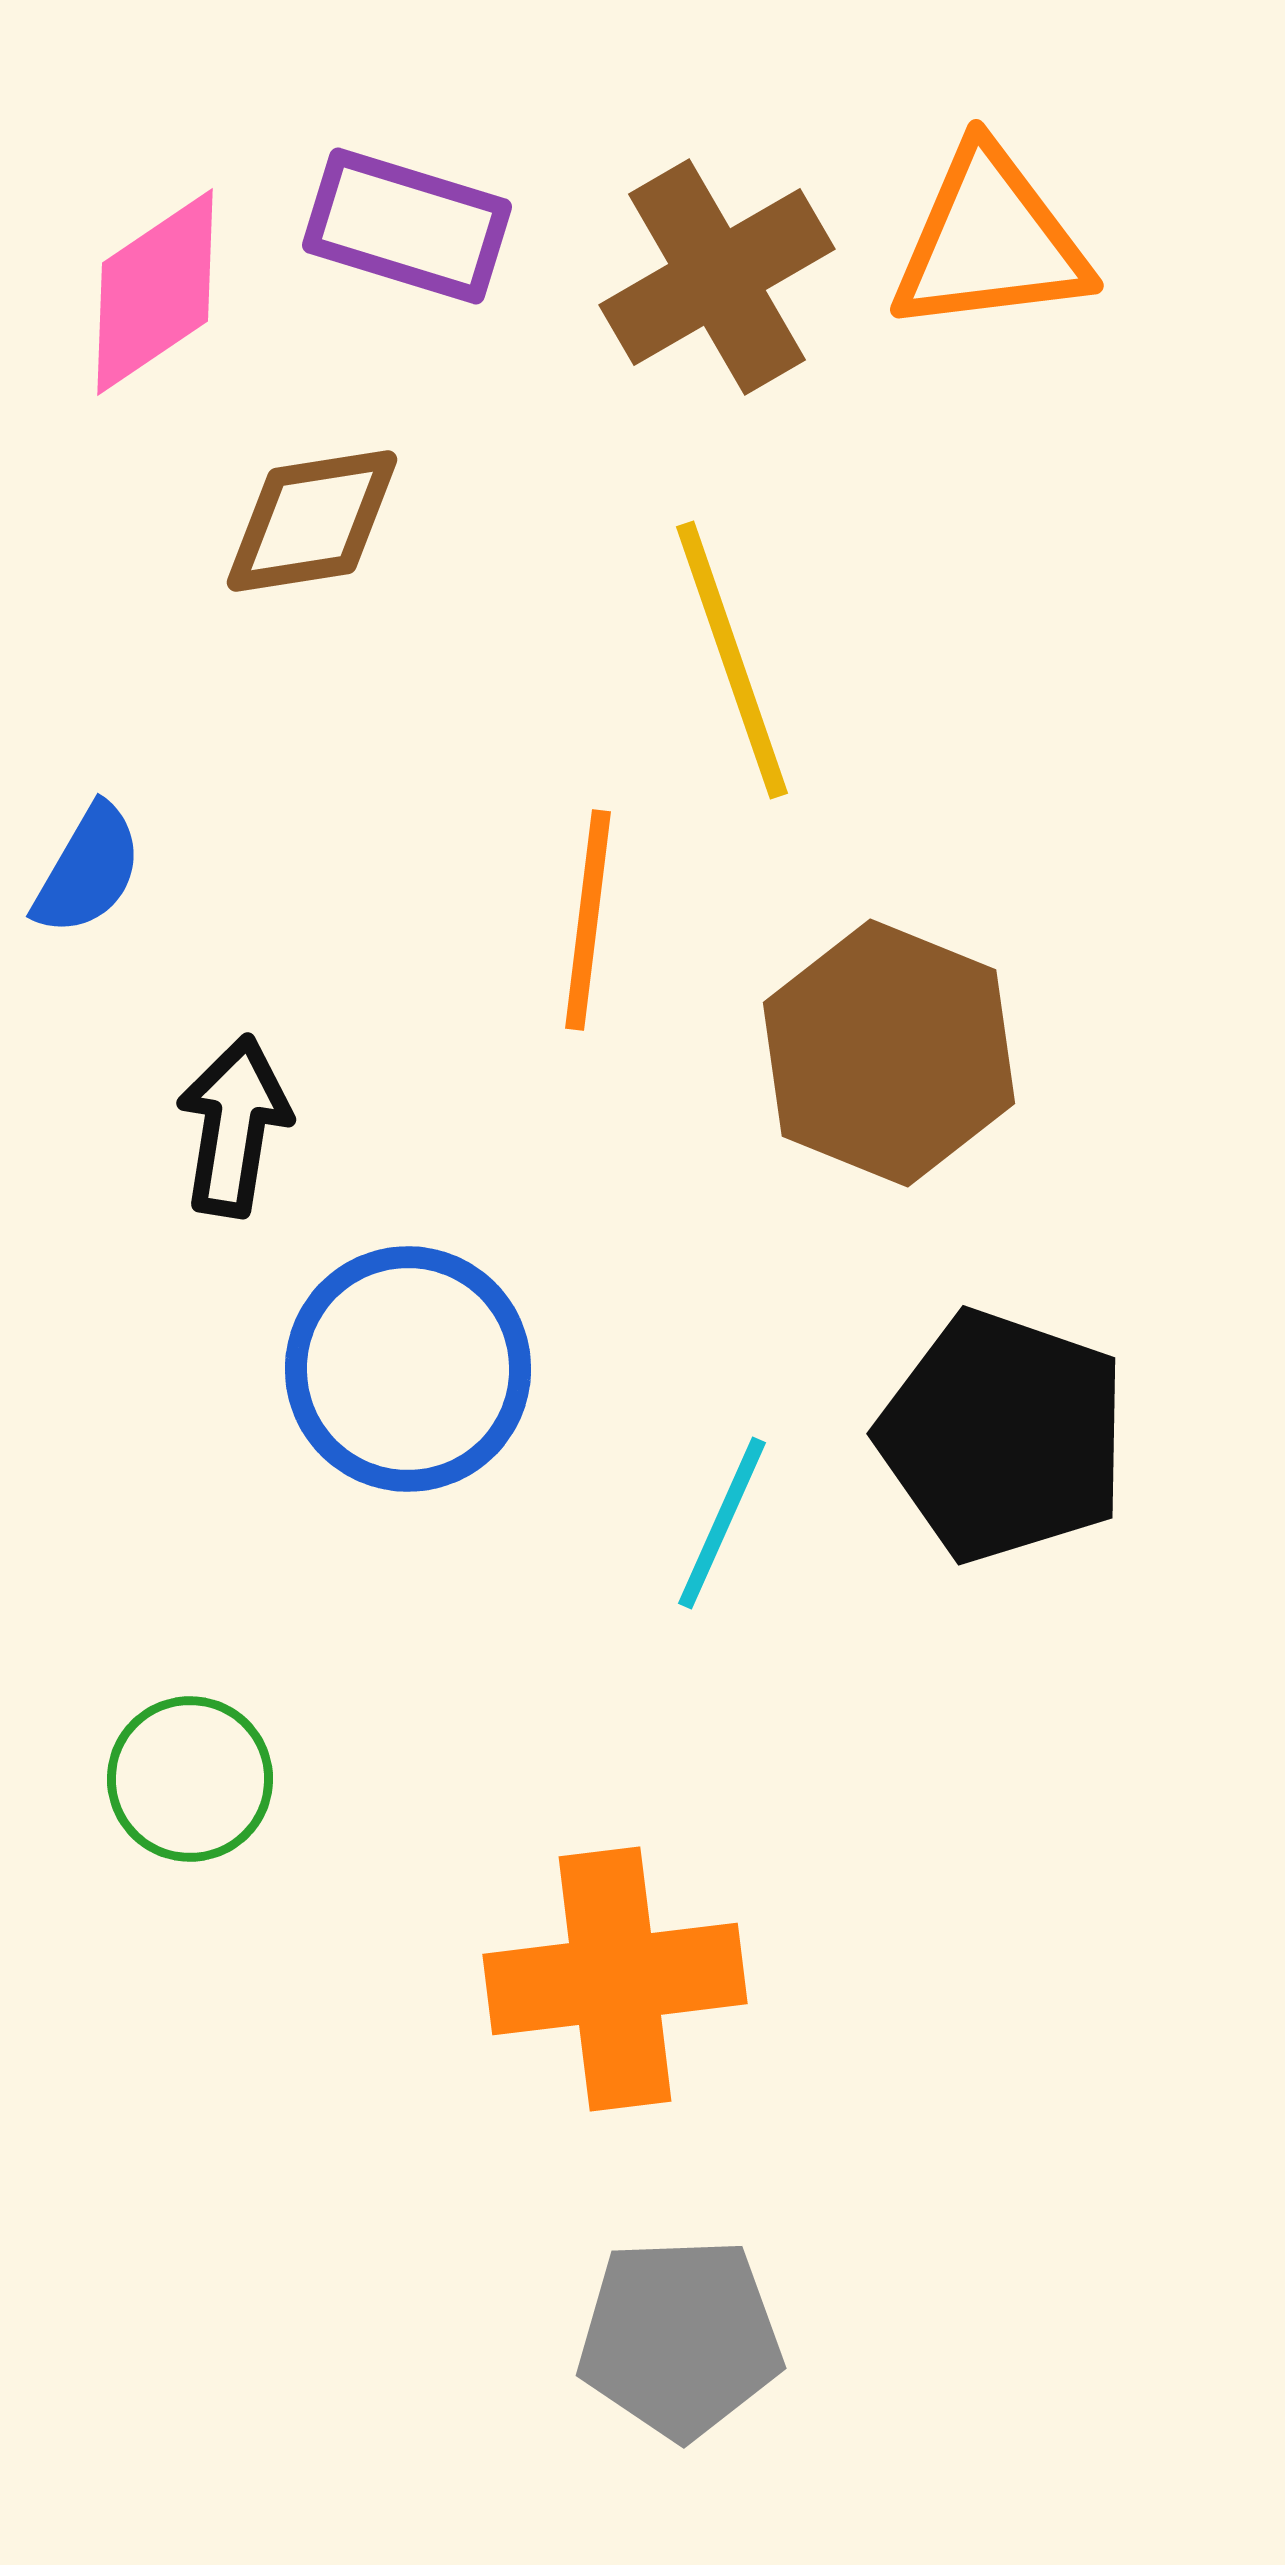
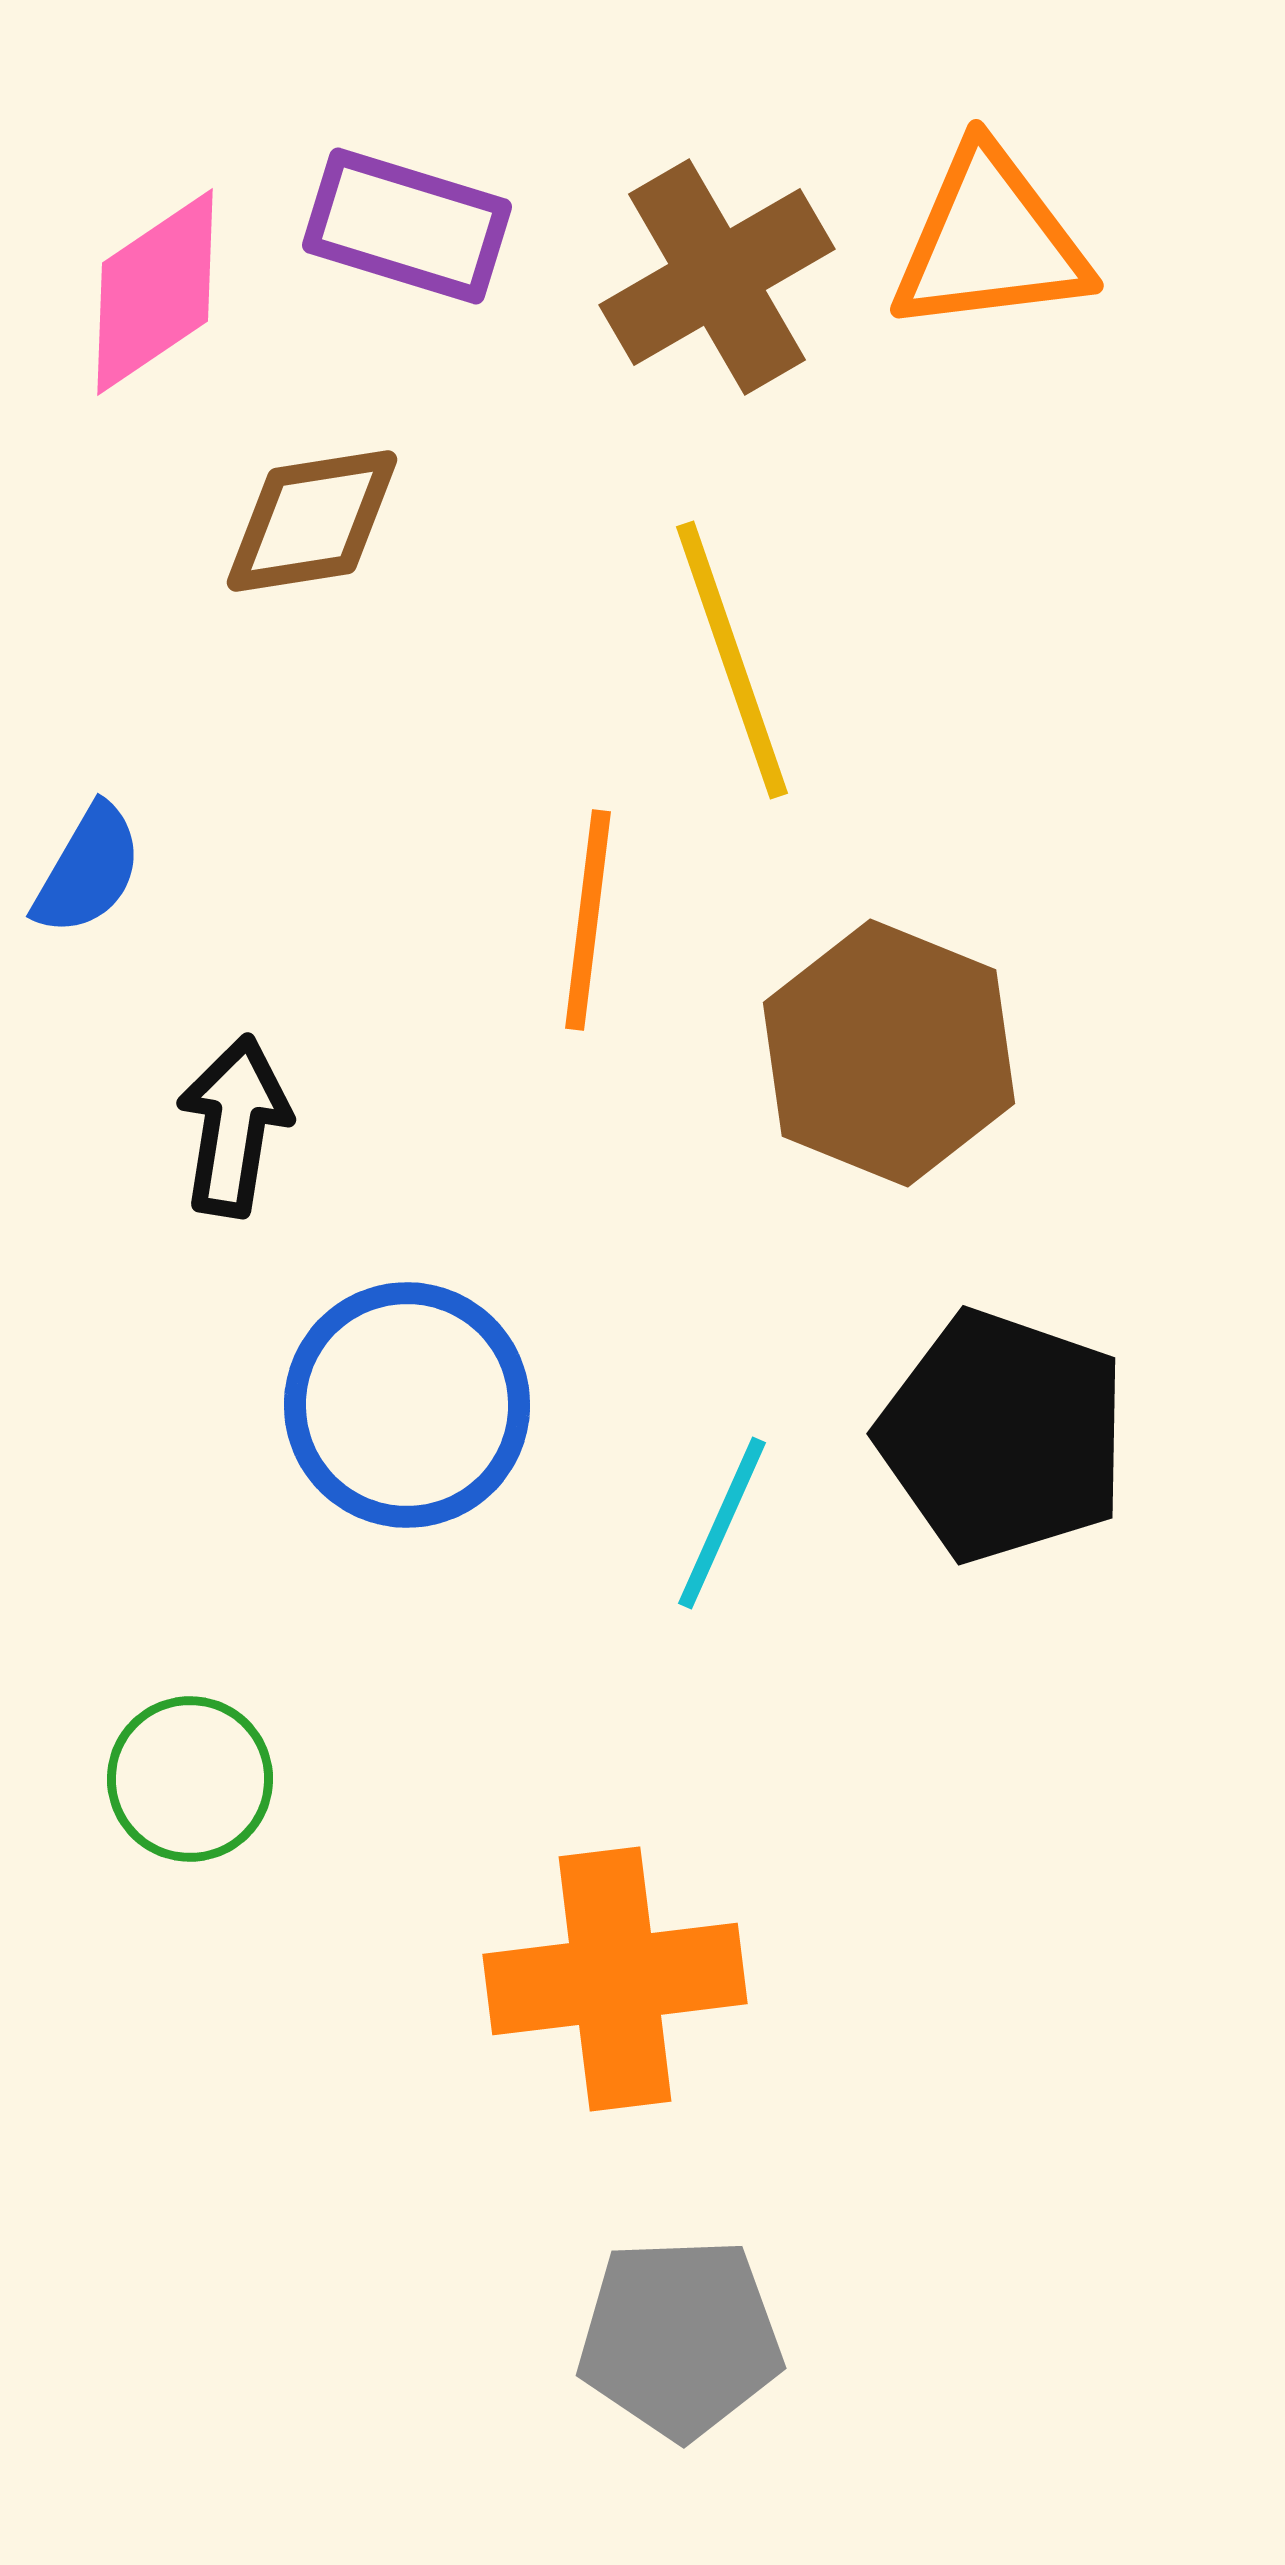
blue circle: moved 1 px left, 36 px down
